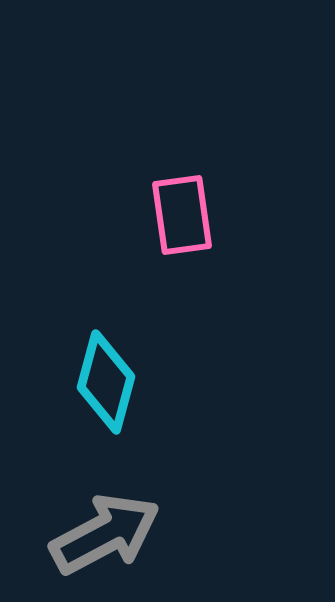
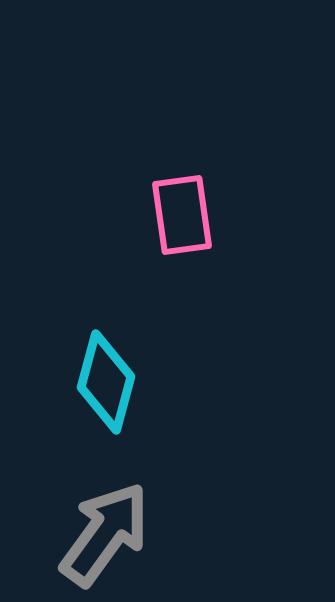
gray arrow: rotated 26 degrees counterclockwise
